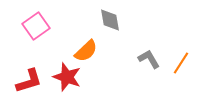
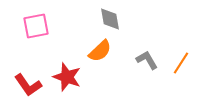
gray diamond: moved 1 px up
pink square: rotated 24 degrees clockwise
orange semicircle: moved 14 px right
gray L-shape: moved 2 px left, 1 px down
red L-shape: moved 1 px left, 4 px down; rotated 72 degrees clockwise
